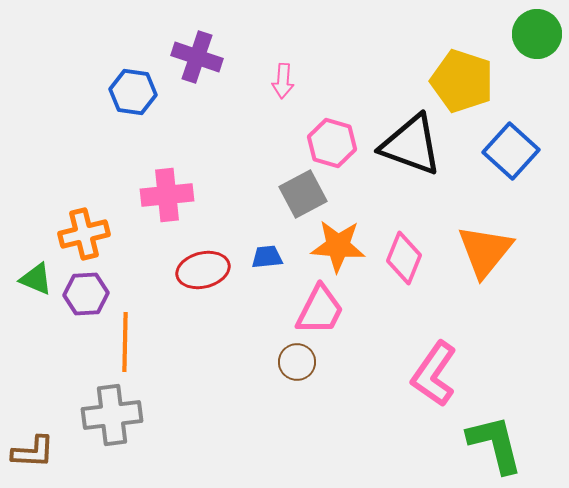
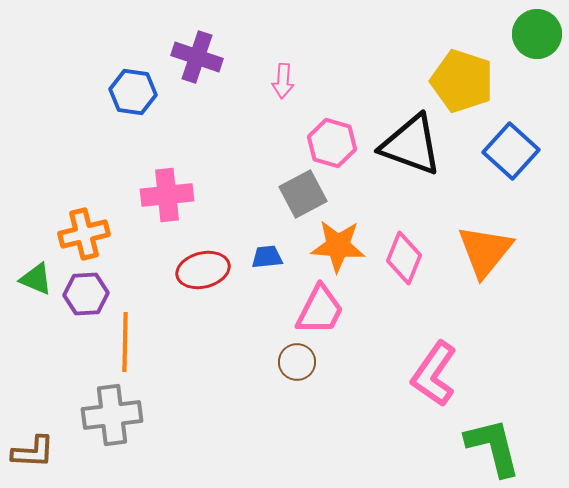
green L-shape: moved 2 px left, 3 px down
